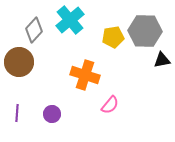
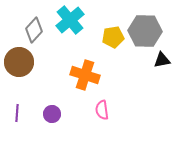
pink semicircle: moved 8 px left, 5 px down; rotated 132 degrees clockwise
